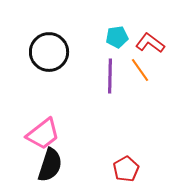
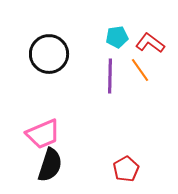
black circle: moved 2 px down
pink trapezoid: rotated 15 degrees clockwise
